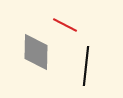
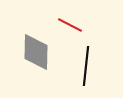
red line: moved 5 px right
